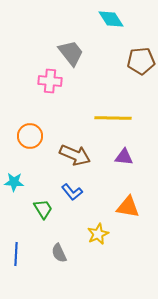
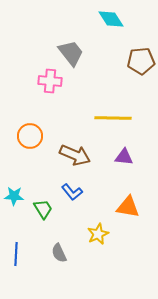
cyan star: moved 14 px down
